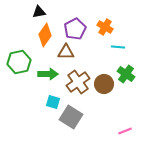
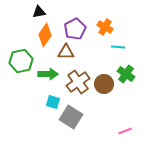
green hexagon: moved 2 px right, 1 px up
